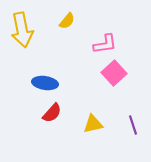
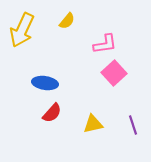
yellow arrow: rotated 36 degrees clockwise
